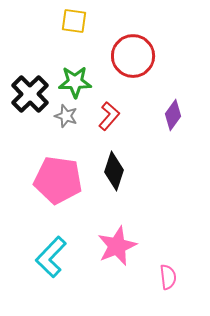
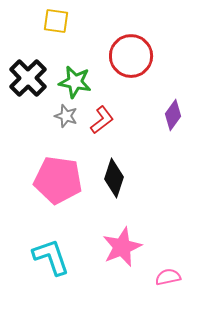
yellow square: moved 18 px left
red circle: moved 2 px left
green star: rotated 12 degrees clockwise
black cross: moved 2 px left, 16 px up
red L-shape: moved 7 px left, 4 px down; rotated 12 degrees clockwise
black diamond: moved 7 px down
pink star: moved 5 px right, 1 px down
cyan L-shape: rotated 117 degrees clockwise
pink semicircle: rotated 95 degrees counterclockwise
